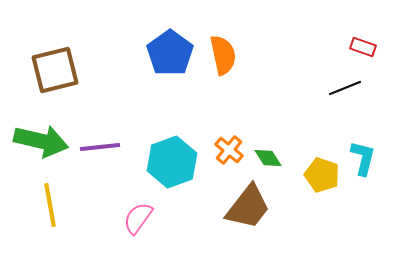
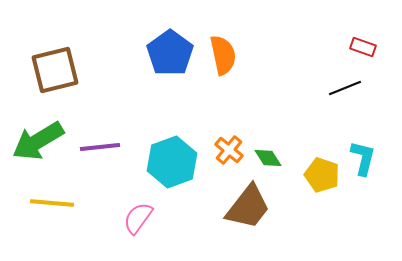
green arrow: moved 3 px left; rotated 136 degrees clockwise
yellow line: moved 2 px right, 2 px up; rotated 75 degrees counterclockwise
